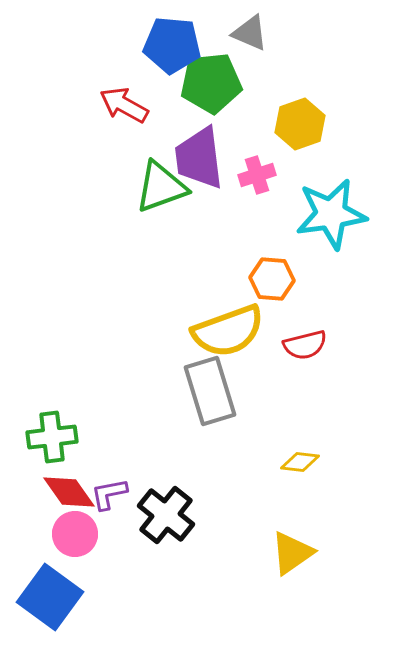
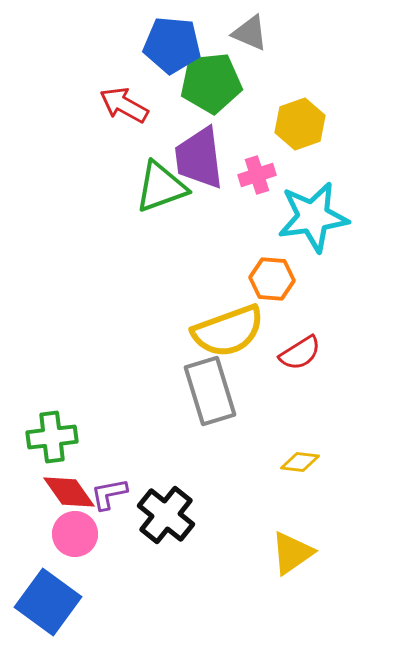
cyan star: moved 18 px left, 3 px down
red semicircle: moved 5 px left, 8 px down; rotated 18 degrees counterclockwise
blue square: moved 2 px left, 5 px down
